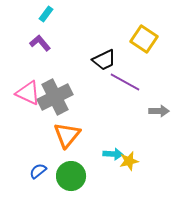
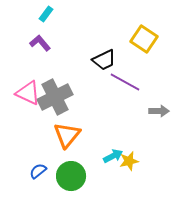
cyan arrow: moved 2 px down; rotated 30 degrees counterclockwise
